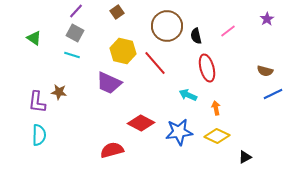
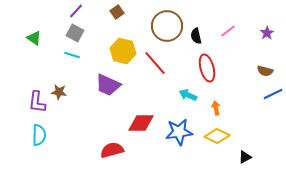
purple star: moved 14 px down
purple trapezoid: moved 1 px left, 2 px down
red diamond: rotated 28 degrees counterclockwise
